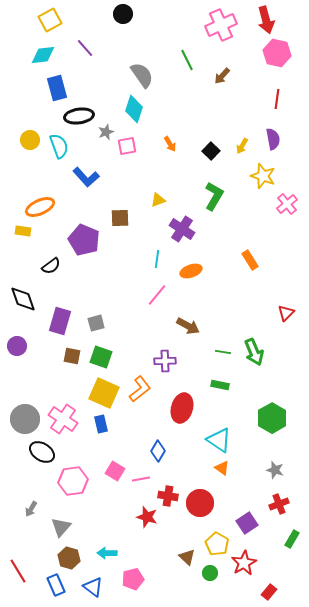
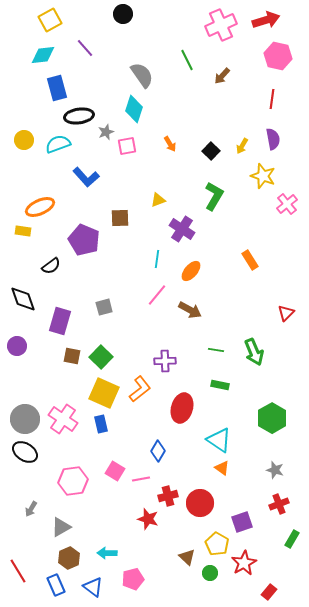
red arrow at (266, 20): rotated 92 degrees counterclockwise
pink hexagon at (277, 53): moved 1 px right, 3 px down
red line at (277, 99): moved 5 px left
yellow circle at (30, 140): moved 6 px left
cyan semicircle at (59, 146): moved 1 px left, 2 px up; rotated 90 degrees counterclockwise
orange ellipse at (191, 271): rotated 30 degrees counterclockwise
gray square at (96, 323): moved 8 px right, 16 px up
brown arrow at (188, 326): moved 2 px right, 16 px up
green line at (223, 352): moved 7 px left, 2 px up
green square at (101, 357): rotated 25 degrees clockwise
black ellipse at (42, 452): moved 17 px left
red cross at (168, 496): rotated 24 degrees counterclockwise
red star at (147, 517): moved 1 px right, 2 px down
purple square at (247, 523): moved 5 px left, 1 px up; rotated 15 degrees clockwise
gray triangle at (61, 527): rotated 20 degrees clockwise
brown hexagon at (69, 558): rotated 20 degrees clockwise
